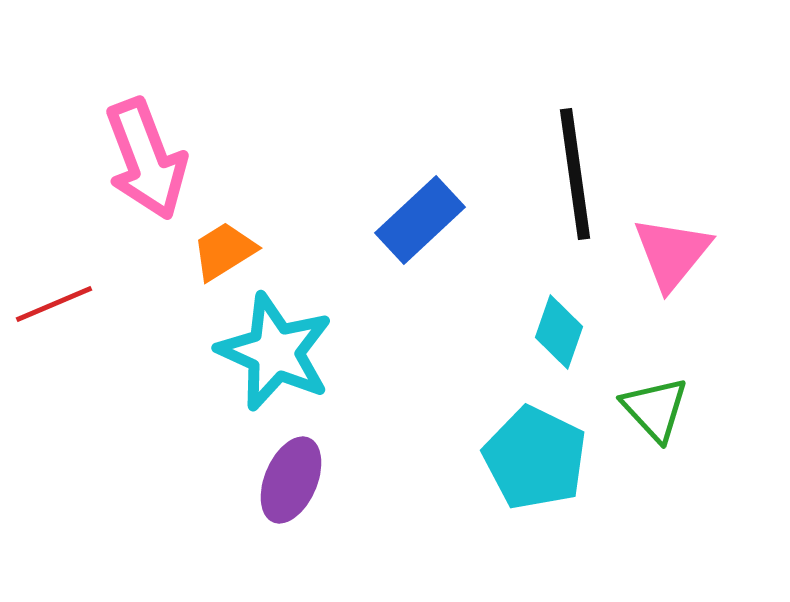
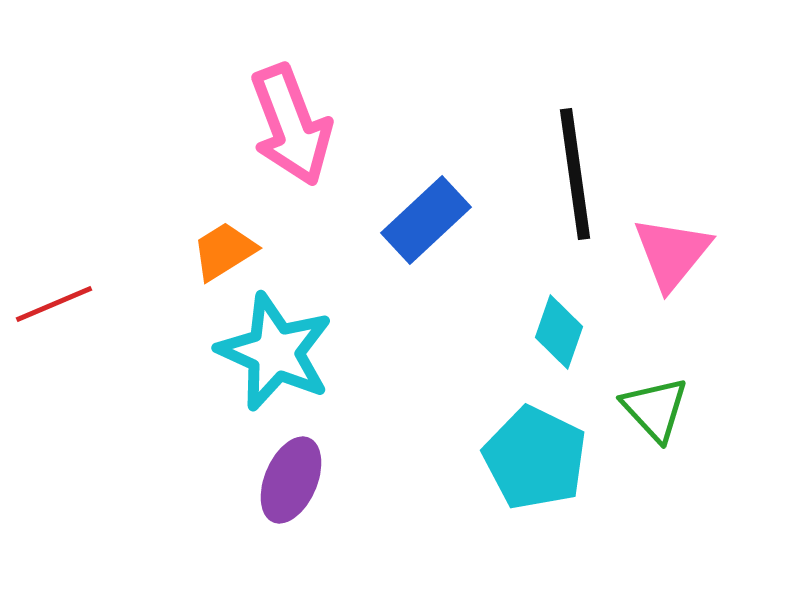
pink arrow: moved 145 px right, 34 px up
blue rectangle: moved 6 px right
